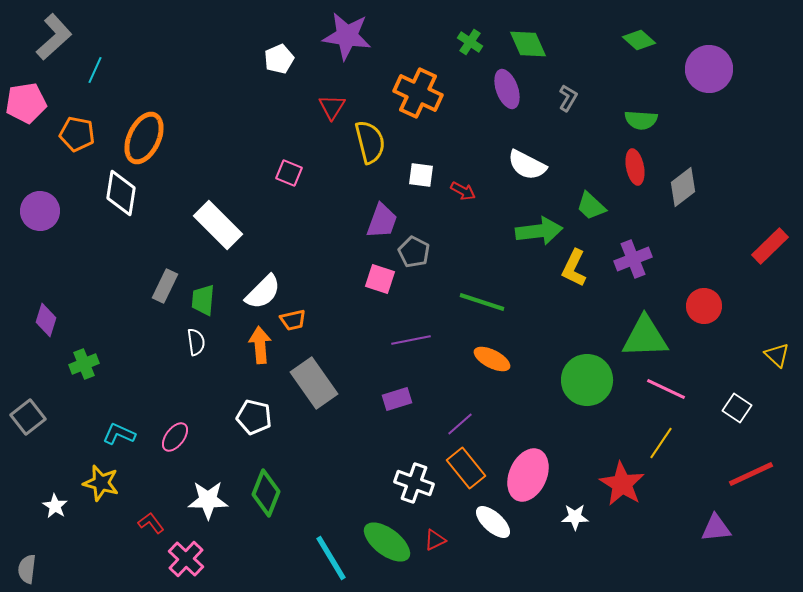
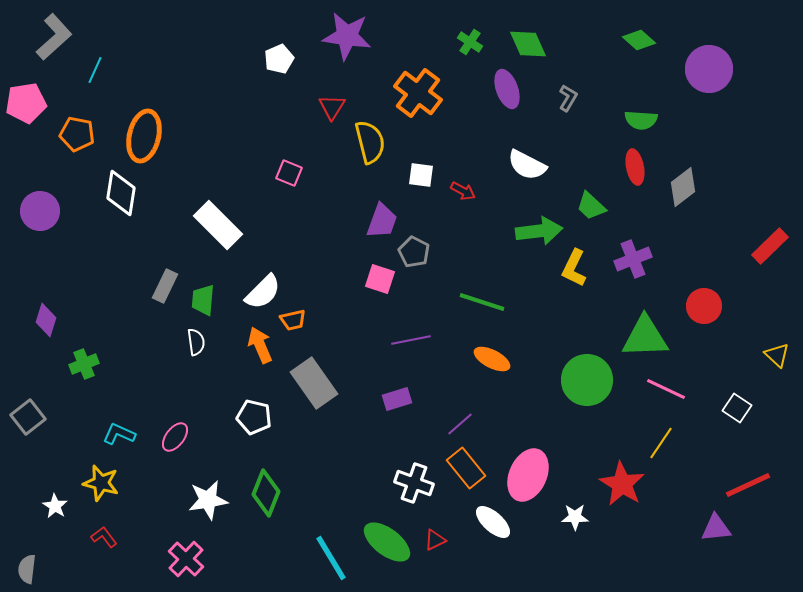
orange cross at (418, 93): rotated 12 degrees clockwise
orange ellipse at (144, 138): moved 2 px up; rotated 12 degrees counterclockwise
orange arrow at (260, 345): rotated 18 degrees counterclockwise
red line at (751, 474): moved 3 px left, 11 px down
white star at (208, 500): rotated 9 degrees counterclockwise
red L-shape at (151, 523): moved 47 px left, 14 px down
